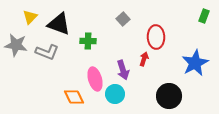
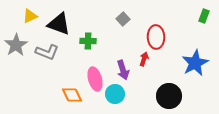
yellow triangle: moved 1 px up; rotated 21 degrees clockwise
gray star: rotated 30 degrees clockwise
orange diamond: moved 2 px left, 2 px up
